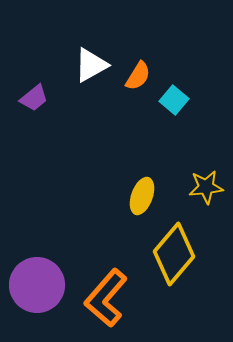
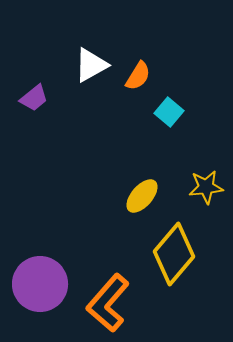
cyan square: moved 5 px left, 12 px down
yellow ellipse: rotated 21 degrees clockwise
purple circle: moved 3 px right, 1 px up
orange L-shape: moved 2 px right, 5 px down
